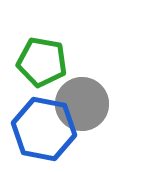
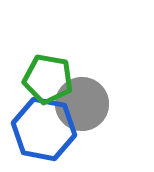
green pentagon: moved 6 px right, 17 px down
